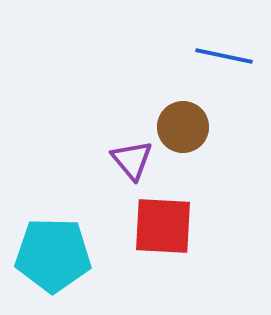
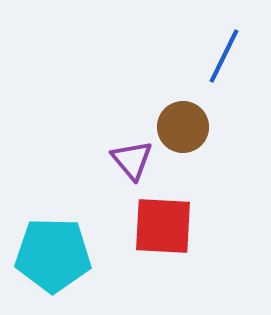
blue line: rotated 76 degrees counterclockwise
